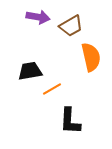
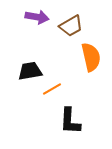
purple arrow: moved 1 px left
